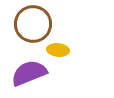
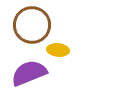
brown circle: moved 1 px left, 1 px down
